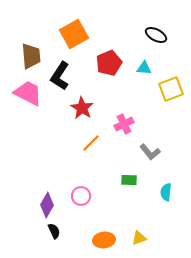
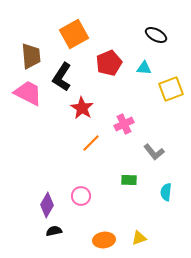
black L-shape: moved 2 px right, 1 px down
gray L-shape: moved 4 px right
black semicircle: rotated 77 degrees counterclockwise
